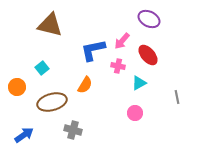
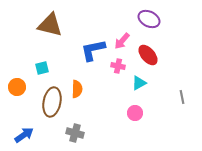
cyan square: rotated 24 degrees clockwise
orange semicircle: moved 8 px left, 4 px down; rotated 30 degrees counterclockwise
gray line: moved 5 px right
brown ellipse: rotated 64 degrees counterclockwise
gray cross: moved 2 px right, 3 px down
